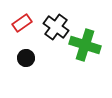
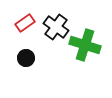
red rectangle: moved 3 px right
